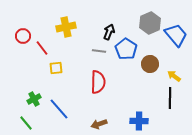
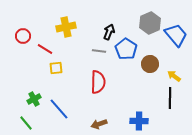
red line: moved 3 px right, 1 px down; rotated 21 degrees counterclockwise
